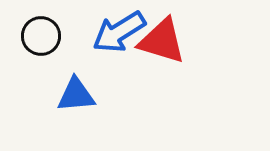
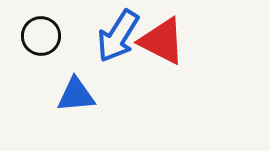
blue arrow: moved 1 px left, 4 px down; rotated 26 degrees counterclockwise
red triangle: rotated 10 degrees clockwise
